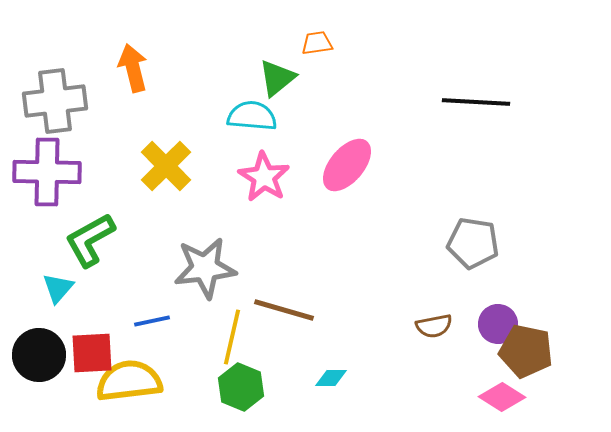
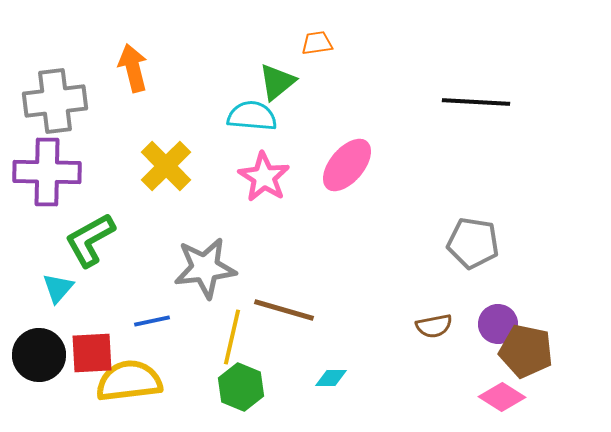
green triangle: moved 4 px down
